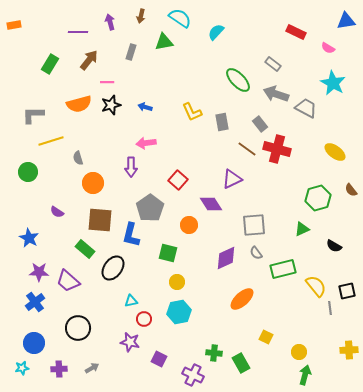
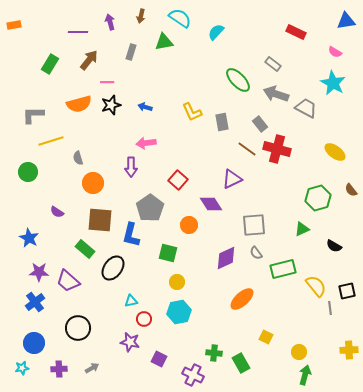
pink semicircle at (328, 48): moved 7 px right, 4 px down
